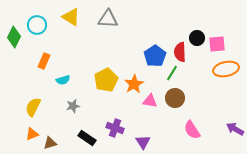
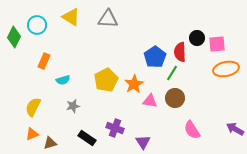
blue pentagon: moved 1 px down
